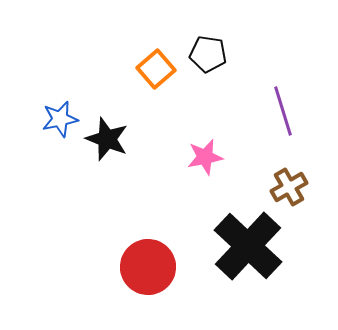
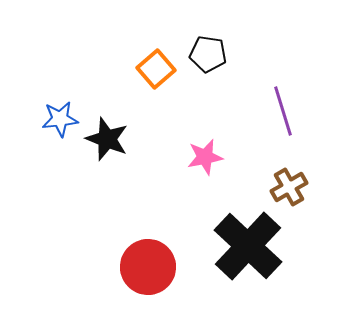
blue star: rotated 6 degrees clockwise
